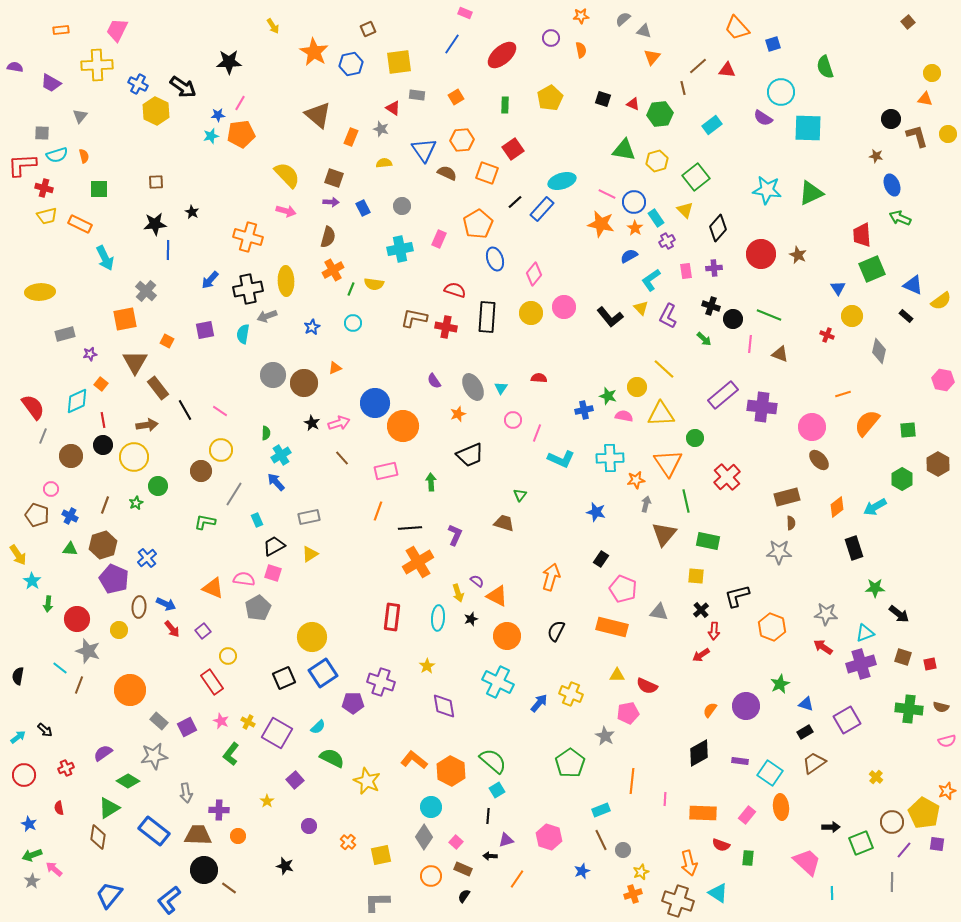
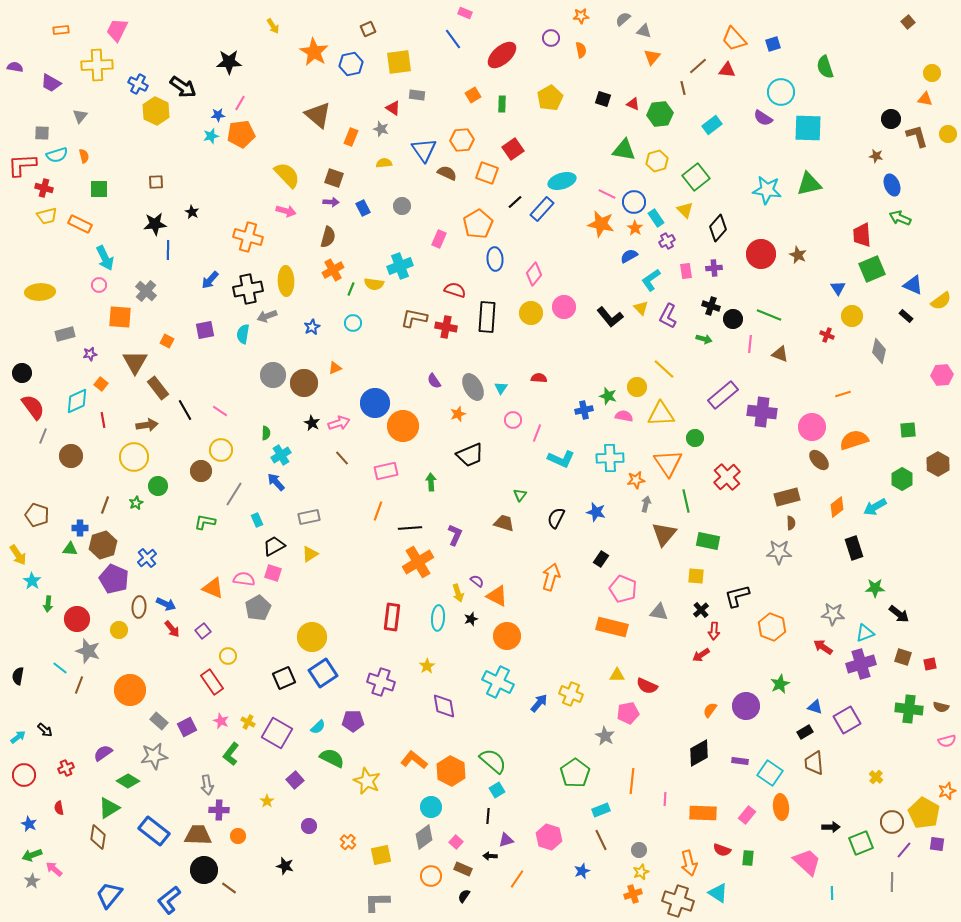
orange trapezoid at (737, 28): moved 3 px left, 11 px down
blue line at (452, 44): moved 1 px right, 5 px up; rotated 70 degrees counterclockwise
orange square at (456, 97): moved 17 px right, 2 px up
green rectangle at (505, 105): moved 3 px left, 1 px up
green triangle at (811, 193): moved 2 px left, 9 px up; rotated 12 degrees clockwise
cyan cross at (400, 249): moved 17 px down; rotated 10 degrees counterclockwise
blue ellipse at (495, 259): rotated 15 degrees clockwise
orange square at (125, 319): moved 5 px left, 2 px up; rotated 15 degrees clockwise
green arrow at (704, 339): rotated 28 degrees counterclockwise
pink hexagon at (943, 380): moved 1 px left, 5 px up; rotated 15 degrees counterclockwise
purple cross at (762, 407): moved 5 px down
orange semicircle at (867, 423): moved 13 px left, 17 px down; rotated 32 degrees clockwise
black circle at (103, 445): moved 81 px left, 72 px up
pink circle at (51, 489): moved 48 px right, 204 px up
blue cross at (70, 516): moved 10 px right, 12 px down; rotated 28 degrees counterclockwise
gray star at (826, 614): moved 7 px right
black semicircle at (556, 631): moved 113 px up
purple pentagon at (353, 703): moved 18 px down
blue triangle at (806, 704): moved 9 px right, 3 px down
green pentagon at (570, 763): moved 5 px right, 10 px down
brown trapezoid at (814, 763): rotated 60 degrees counterclockwise
gray arrow at (186, 793): moved 21 px right, 8 px up
gray diamond at (424, 837): rotated 20 degrees clockwise
red semicircle at (721, 845): moved 1 px right, 5 px down
gray circle at (623, 850): moved 16 px right
